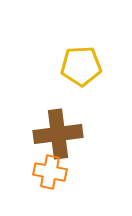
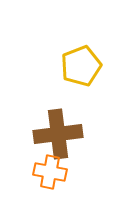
yellow pentagon: rotated 18 degrees counterclockwise
